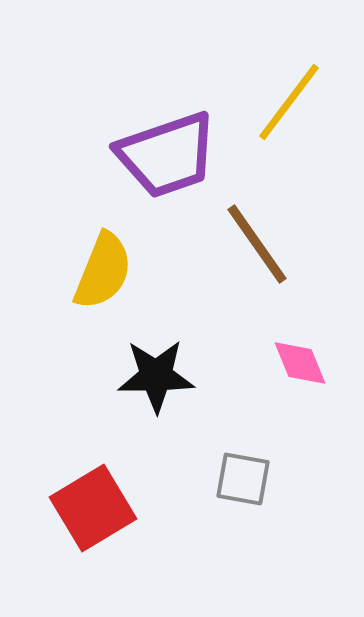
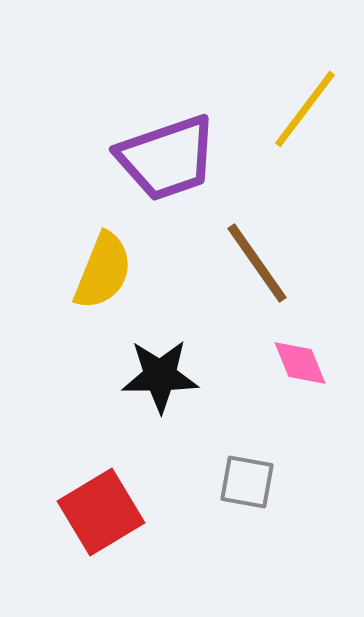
yellow line: moved 16 px right, 7 px down
purple trapezoid: moved 3 px down
brown line: moved 19 px down
black star: moved 4 px right
gray square: moved 4 px right, 3 px down
red square: moved 8 px right, 4 px down
